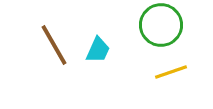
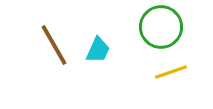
green circle: moved 2 px down
